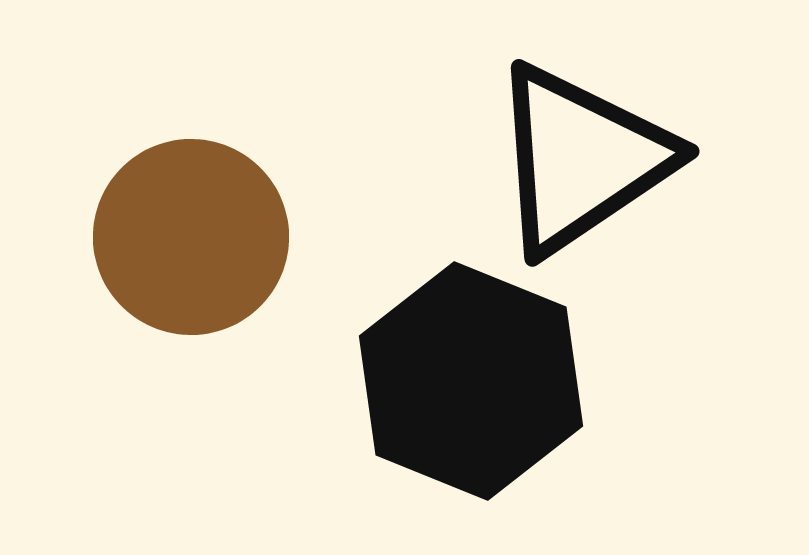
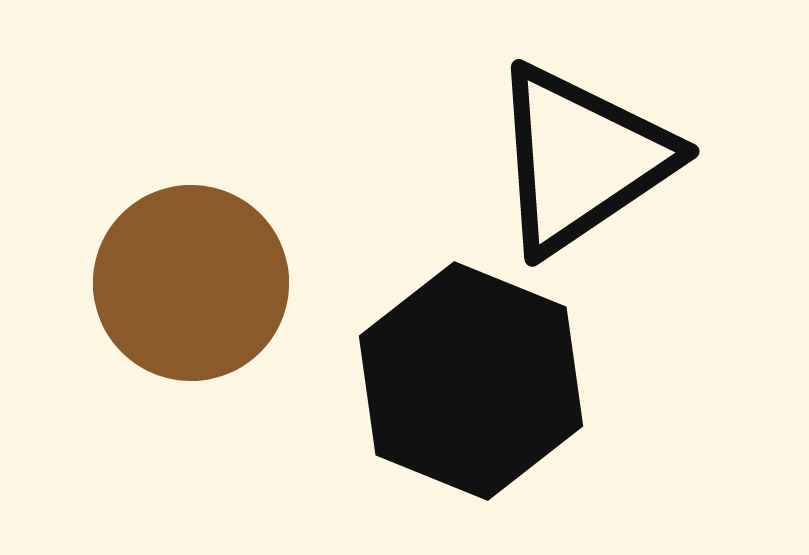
brown circle: moved 46 px down
